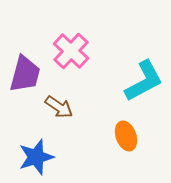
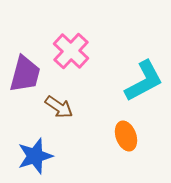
blue star: moved 1 px left, 1 px up
